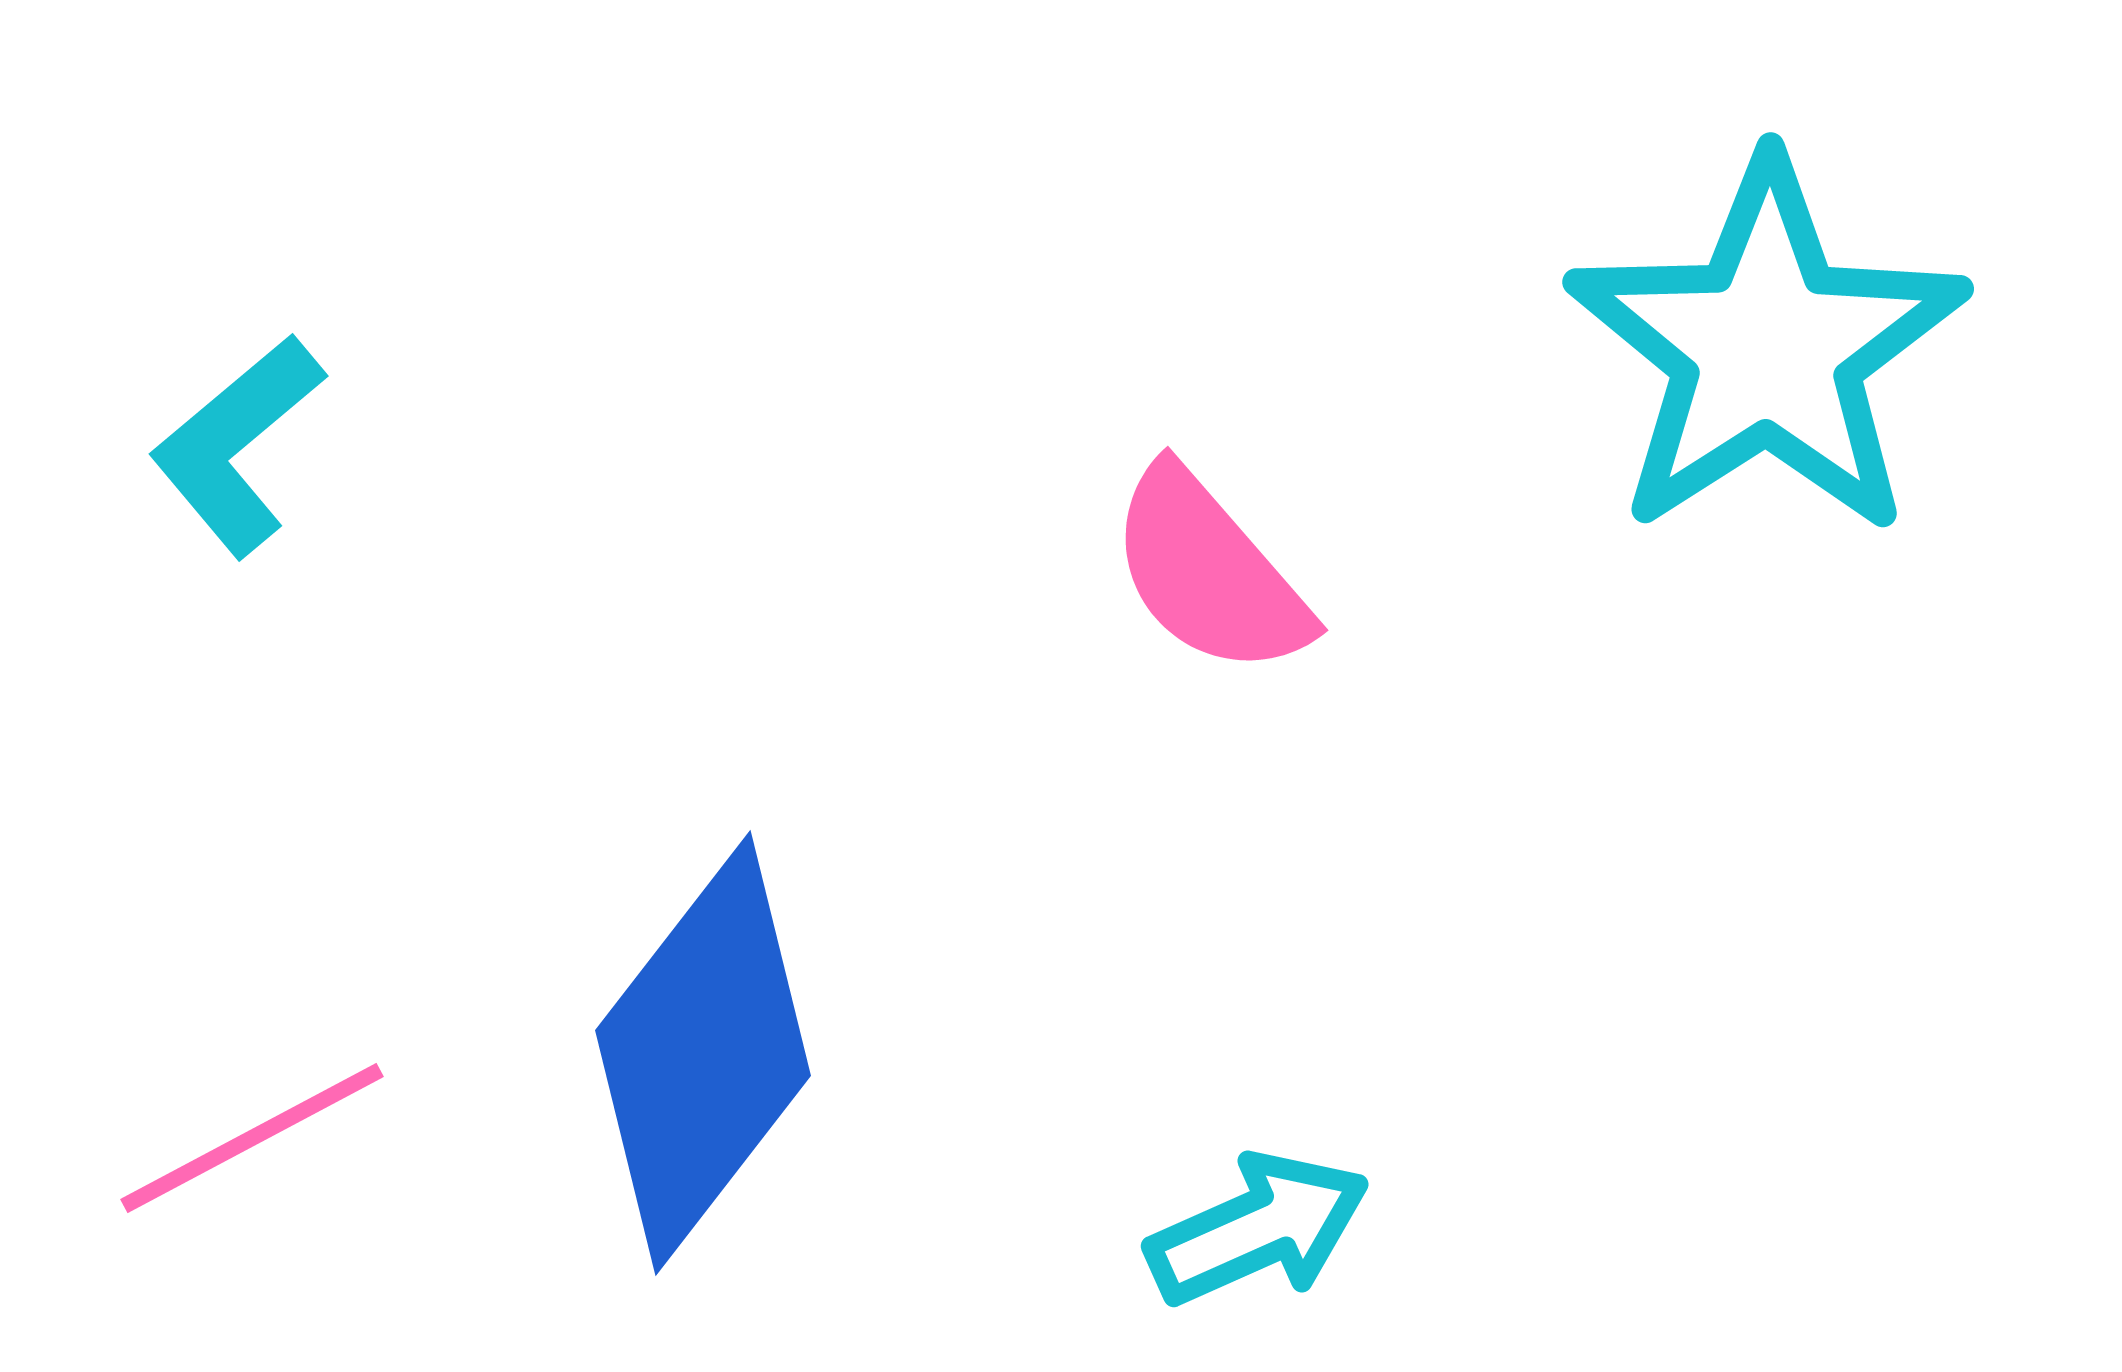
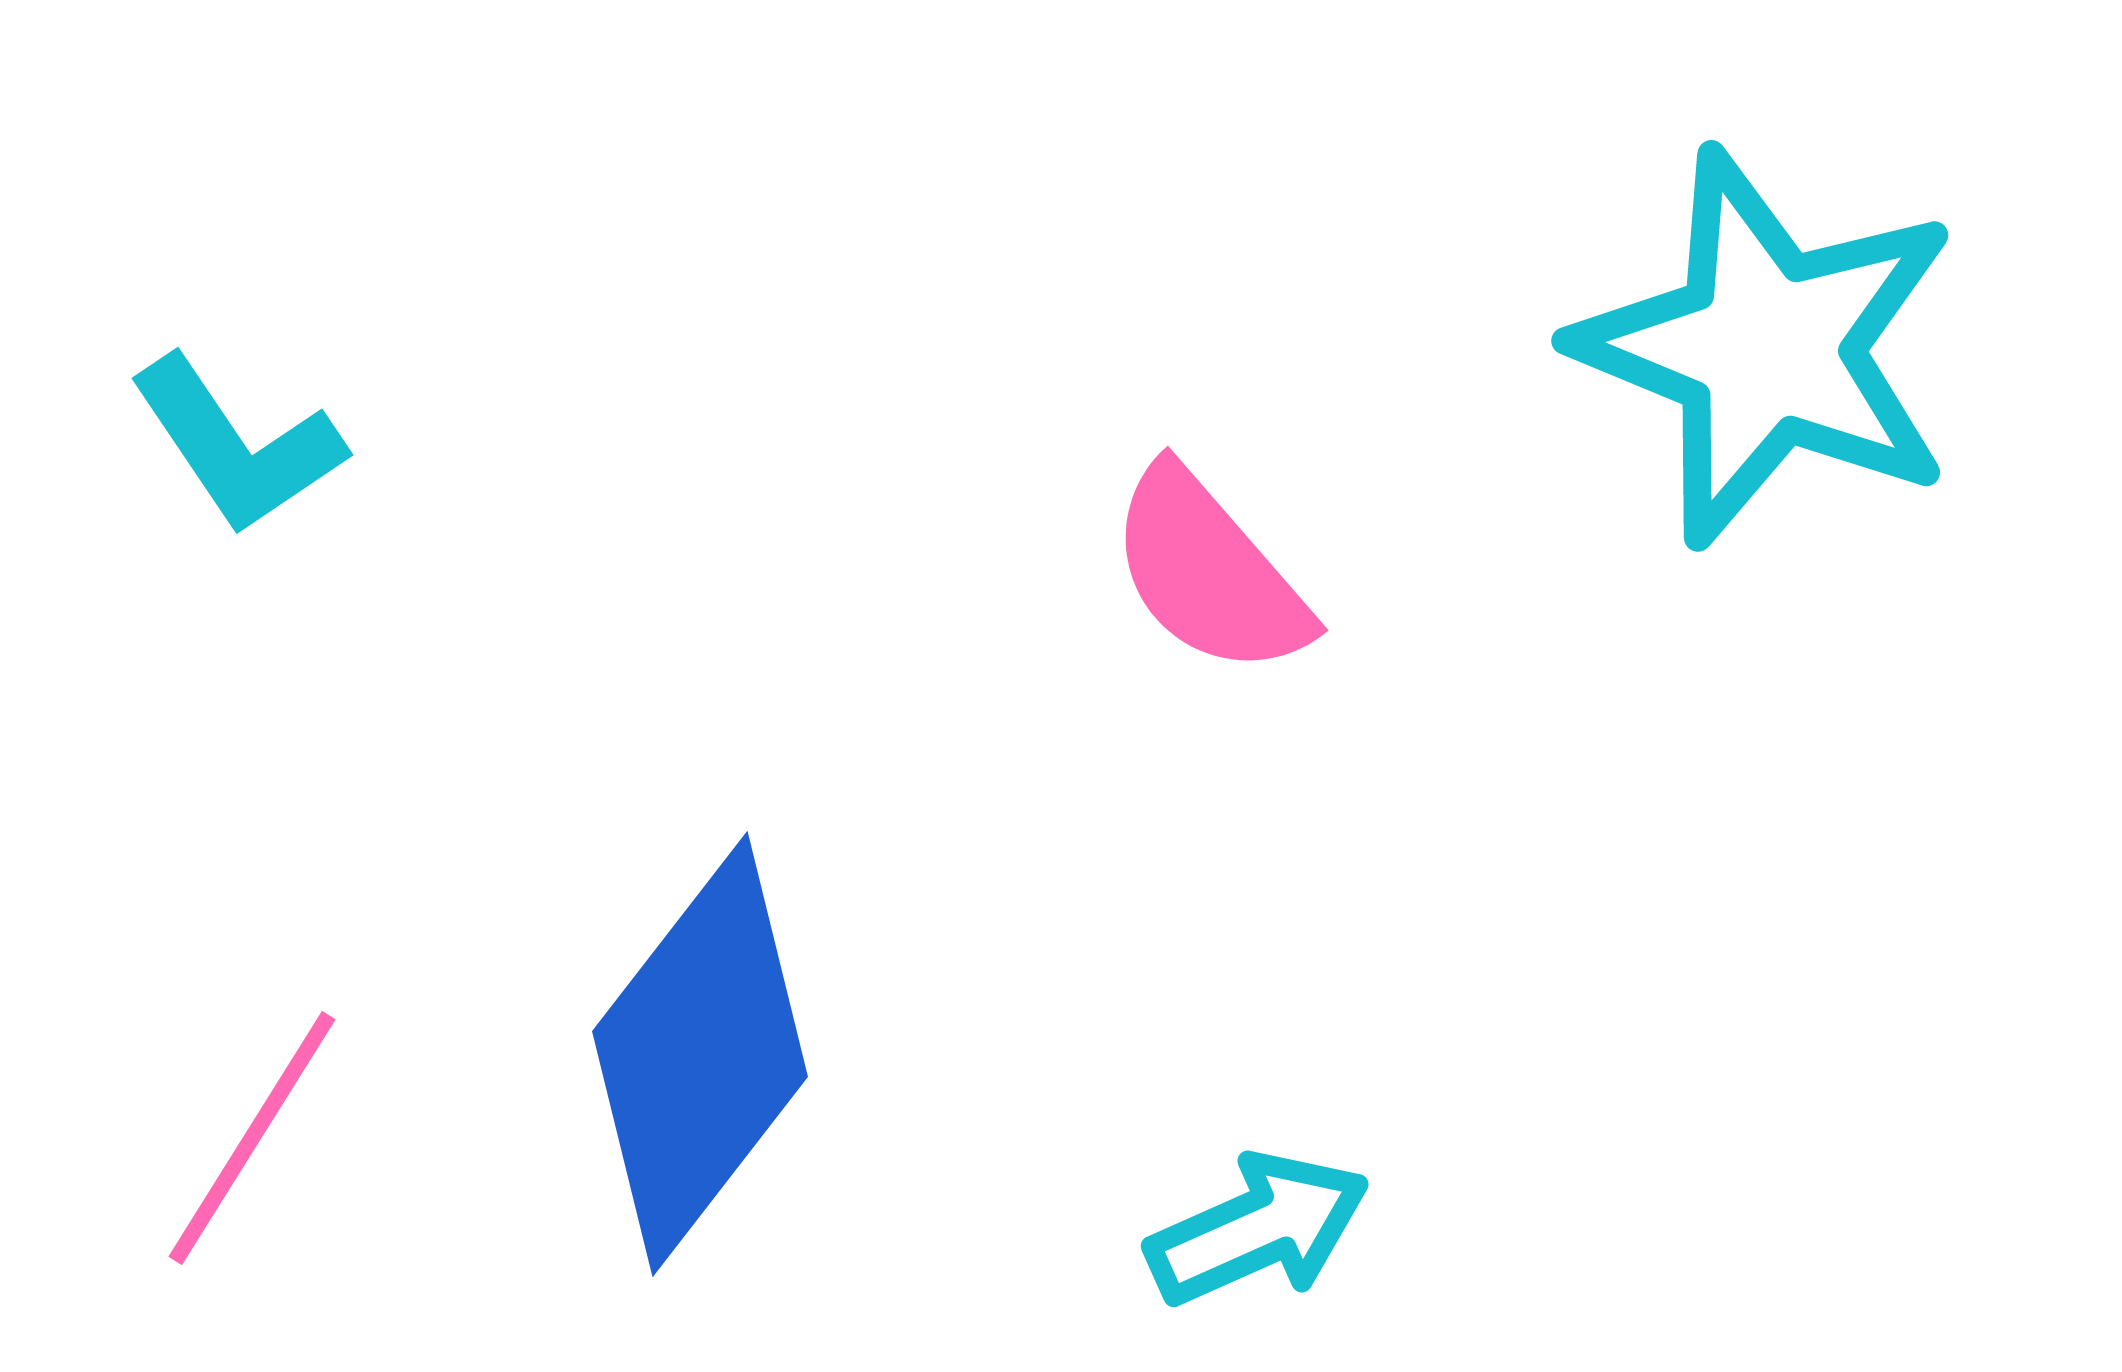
cyan star: rotated 17 degrees counterclockwise
cyan L-shape: rotated 84 degrees counterclockwise
blue diamond: moved 3 px left, 1 px down
pink line: rotated 30 degrees counterclockwise
